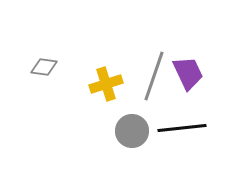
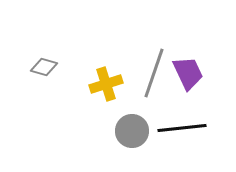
gray diamond: rotated 8 degrees clockwise
gray line: moved 3 px up
